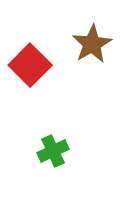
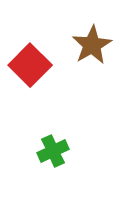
brown star: moved 1 px down
